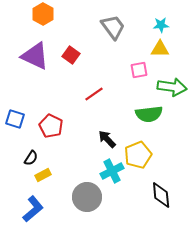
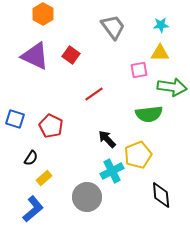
yellow triangle: moved 4 px down
yellow rectangle: moved 1 px right, 3 px down; rotated 14 degrees counterclockwise
